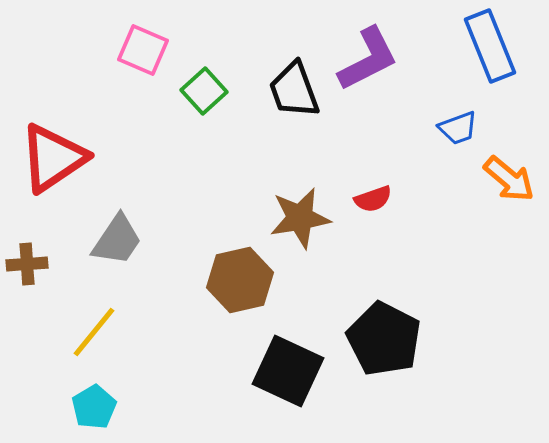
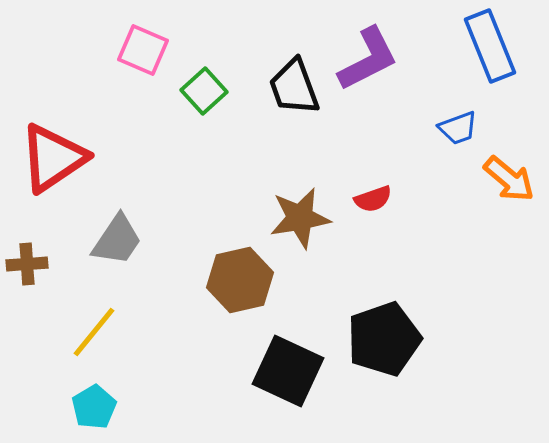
black trapezoid: moved 3 px up
black pentagon: rotated 26 degrees clockwise
